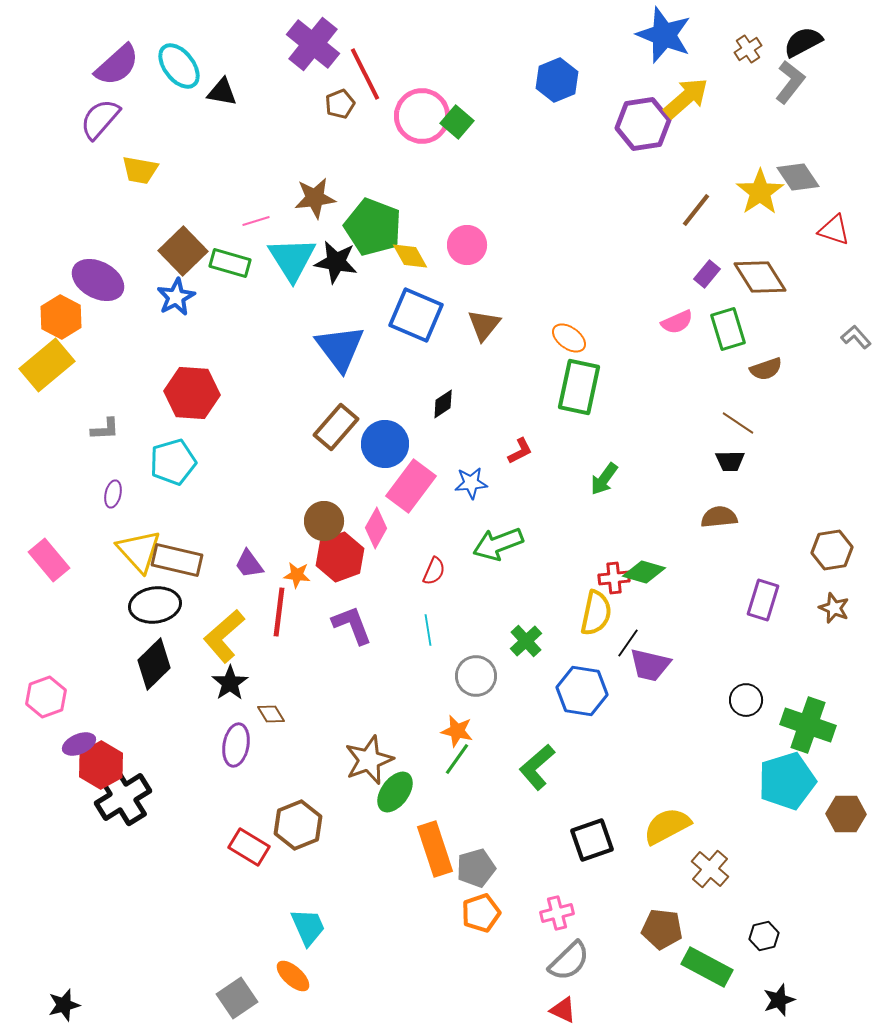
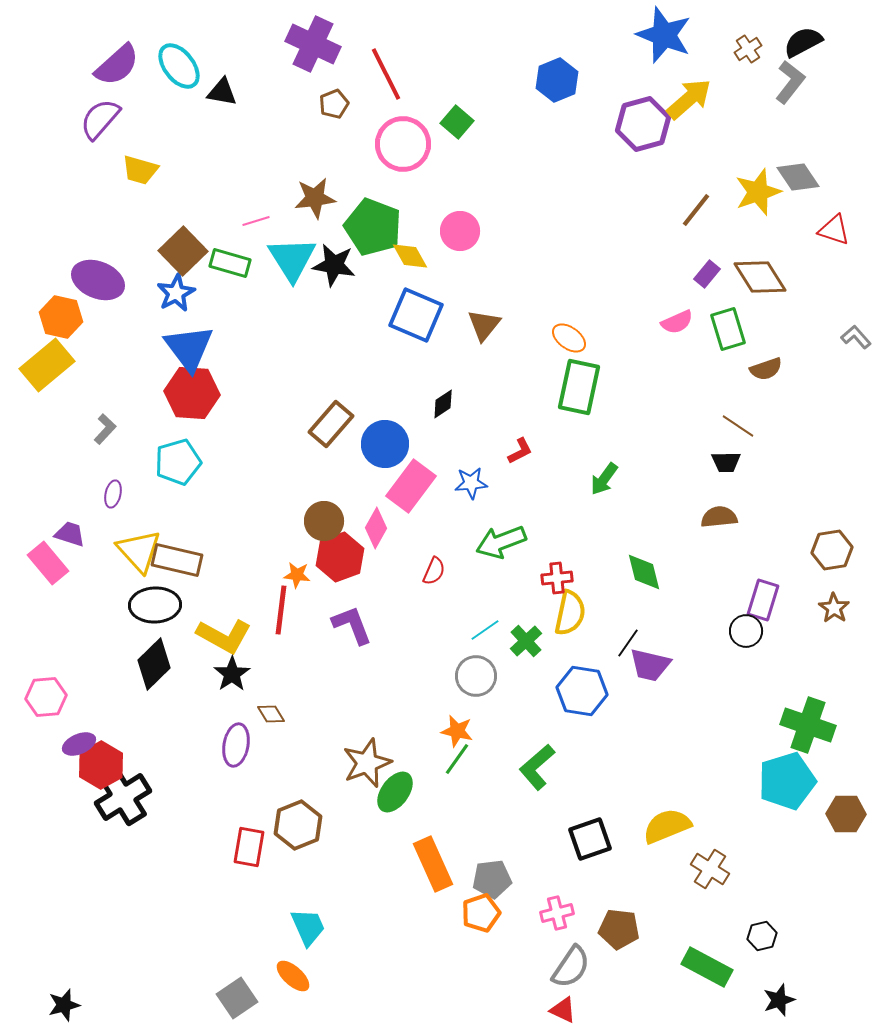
purple cross at (313, 44): rotated 14 degrees counterclockwise
red line at (365, 74): moved 21 px right
yellow arrow at (686, 98): moved 3 px right, 1 px down
brown pentagon at (340, 104): moved 6 px left
pink circle at (422, 116): moved 19 px left, 28 px down
purple hexagon at (643, 124): rotated 6 degrees counterclockwise
yellow trapezoid at (140, 170): rotated 6 degrees clockwise
yellow star at (760, 192): moved 2 px left; rotated 15 degrees clockwise
pink circle at (467, 245): moved 7 px left, 14 px up
black star at (336, 262): moved 2 px left, 3 px down
purple ellipse at (98, 280): rotated 6 degrees counterclockwise
blue star at (176, 297): moved 4 px up
orange hexagon at (61, 317): rotated 15 degrees counterclockwise
blue triangle at (340, 348): moved 151 px left
brown line at (738, 423): moved 3 px down
brown rectangle at (336, 427): moved 5 px left, 3 px up
gray L-shape at (105, 429): rotated 44 degrees counterclockwise
black trapezoid at (730, 461): moved 4 px left, 1 px down
cyan pentagon at (173, 462): moved 5 px right
green arrow at (498, 544): moved 3 px right, 2 px up
pink rectangle at (49, 560): moved 1 px left, 3 px down
purple trapezoid at (249, 564): moved 179 px left, 30 px up; rotated 144 degrees clockwise
green diamond at (644, 572): rotated 60 degrees clockwise
red cross at (614, 578): moved 57 px left
black ellipse at (155, 605): rotated 6 degrees clockwise
brown star at (834, 608): rotated 12 degrees clockwise
red line at (279, 612): moved 2 px right, 2 px up
yellow semicircle at (596, 613): moved 26 px left
cyan line at (428, 630): moved 57 px right; rotated 64 degrees clockwise
yellow L-shape at (224, 636): rotated 110 degrees counterclockwise
black star at (230, 683): moved 2 px right, 9 px up
pink hexagon at (46, 697): rotated 15 degrees clockwise
black circle at (746, 700): moved 69 px up
brown star at (369, 760): moved 2 px left, 3 px down
yellow semicircle at (667, 826): rotated 6 degrees clockwise
black square at (592, 840): moved 2 px left, 1 px up
red rectangle at (249, 847): rotated 69 degrees clockwise
orange rectangle at (435, 849): moved 2 px left, 15 px down; rotated 6 degrees counterclockwise
gray pentagon at (476, 868): moved 16 px right, 11 px down; rotated 9 degrees clockwise
brown cross at (710, 869): rotated 9 degrees counterclockwise
brown pentagon at (662, 929): moved 43 px left
black hexagon at (764, 936): moved 2 px left
gray semicircle at (569, 961): moved 2 px right, 6 px down; rotated 12 degrees counterclockwise
